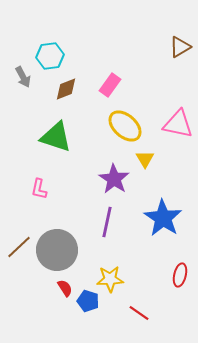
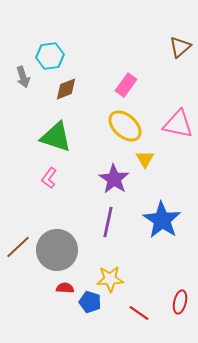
brown triangle: rotated 10 degrees counterclockwise
gray arrow: rotated 10 degrees clockwise
pink rectangle: moved 16 px right
pink L-shape: moved 10 px right, 11 px up; rotated 25 degrees clockwise
blue star: moved 1 px left, 2 px down
purple line: moved 1 px right
brown line: moved 1 px left
red ellipse: moved 27 px down
red semicircle: rotated 54 degrees counterclockwise
blue pentagon: moved 2 px right, 1 px down
